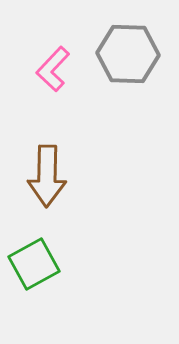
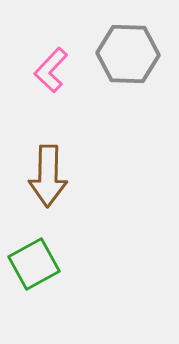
pink L-shape: moved 2 px left, 1 px down
brown arrow: moved 1 px right
